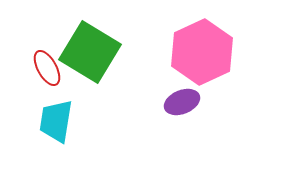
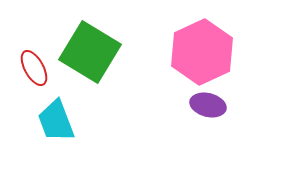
red ellipse: moved 13 px left
purple ellipse: moved 26 px right, 3 px down; rotated 36 degrees clockwise
cyan trapezoid: rotated 30 degrees counterclockwise
